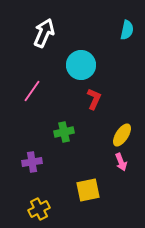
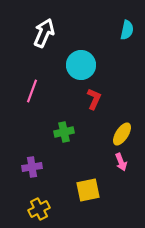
pink line: rotated 15 degrees counterclockwise
yellow ellipse: moved 1 px up
purple cross: moved 5 px down
